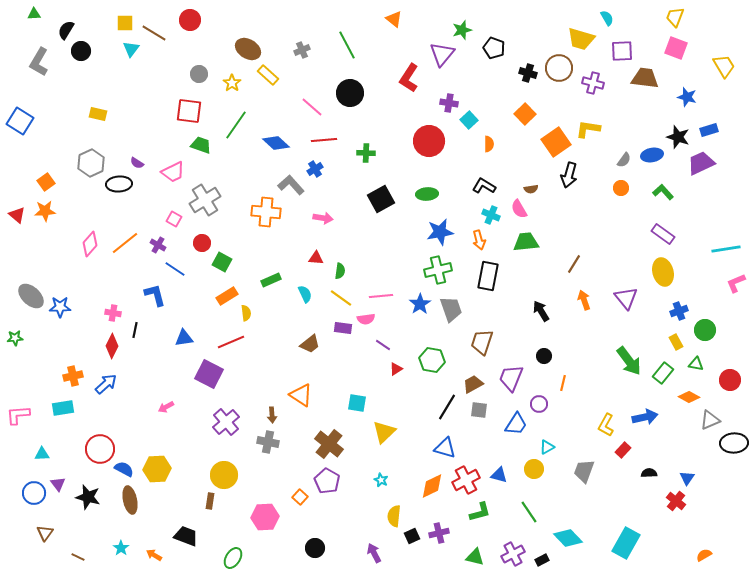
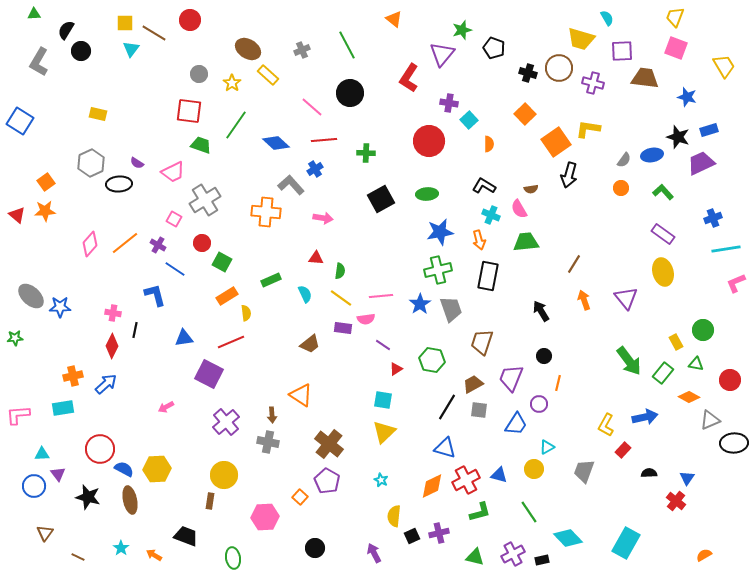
blue cross at (679, 311): moved 34 px right, 93 px up
green circle at (705, 330): moved 2 px left
orange line at (563, 383): moved 5 px left
cyan square at (357, 403): moved 26 px right, 3 px up
purple triangle at (58, 484): moved 10 px up
blue circle at (34, 493): moved 7 px up
green ellipse at (233, 558): rotated 40 degrees counterclockwise
black rectangle at (542, 560): rotated 16 degrees clockwise
